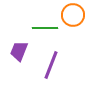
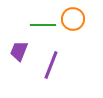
orange circle: moved 4 px down
green line: moved 2 px left, 3 px up
